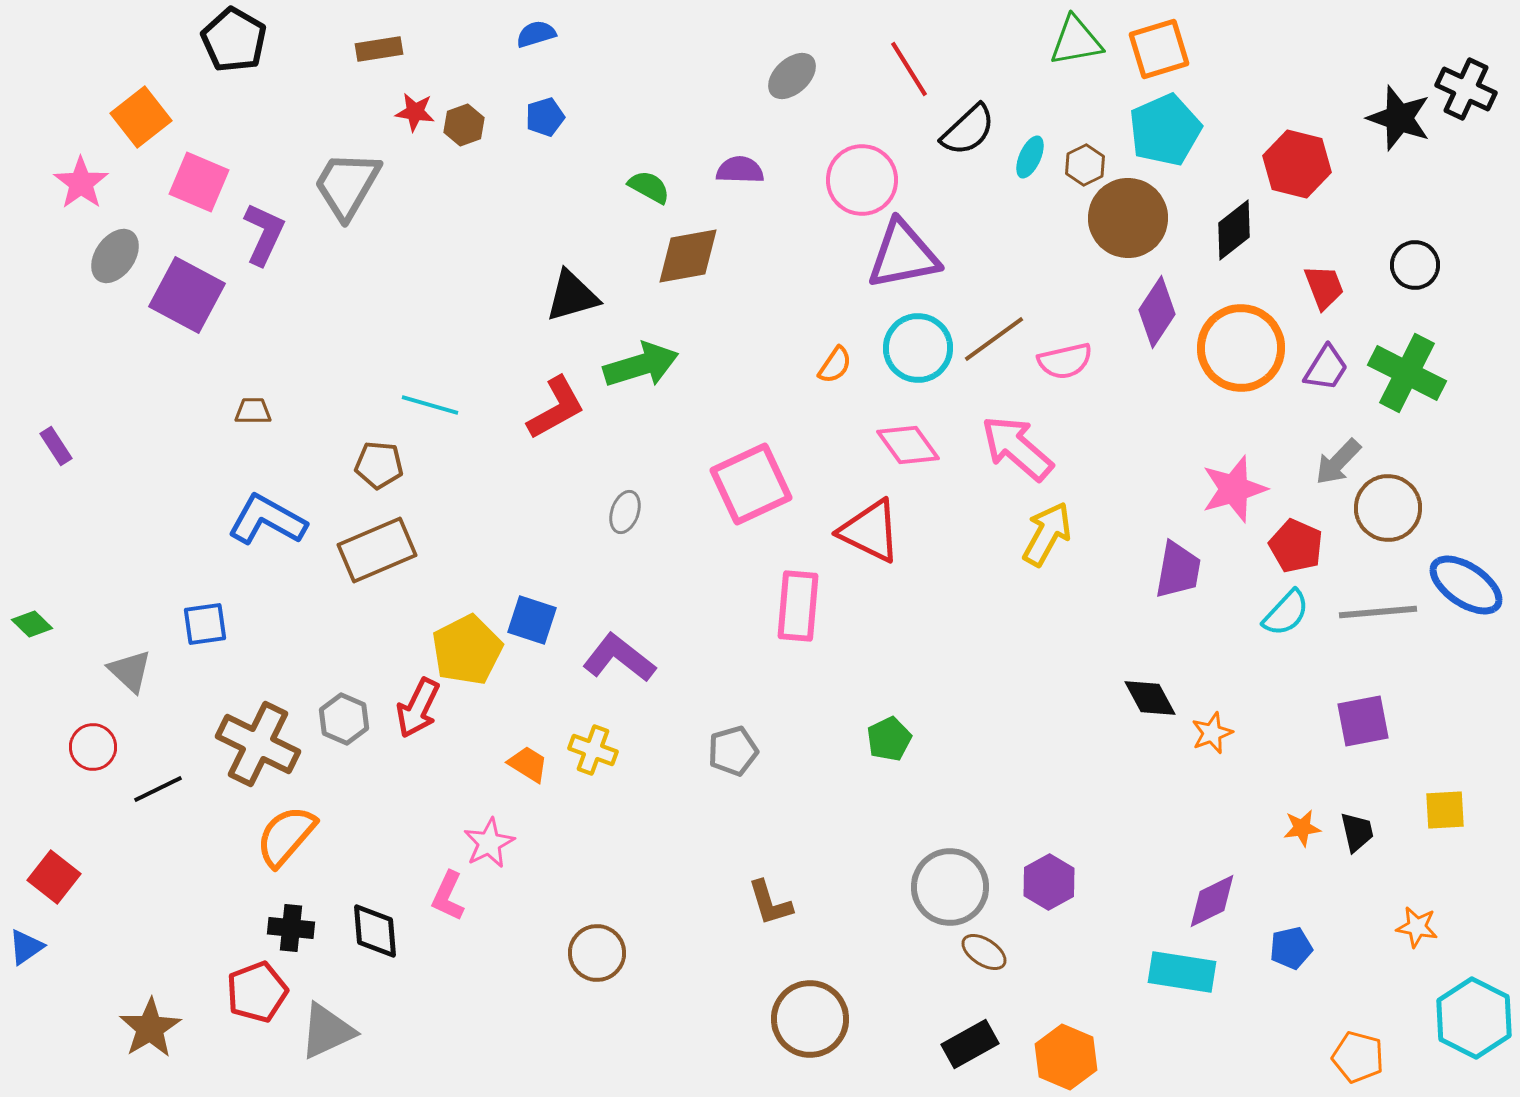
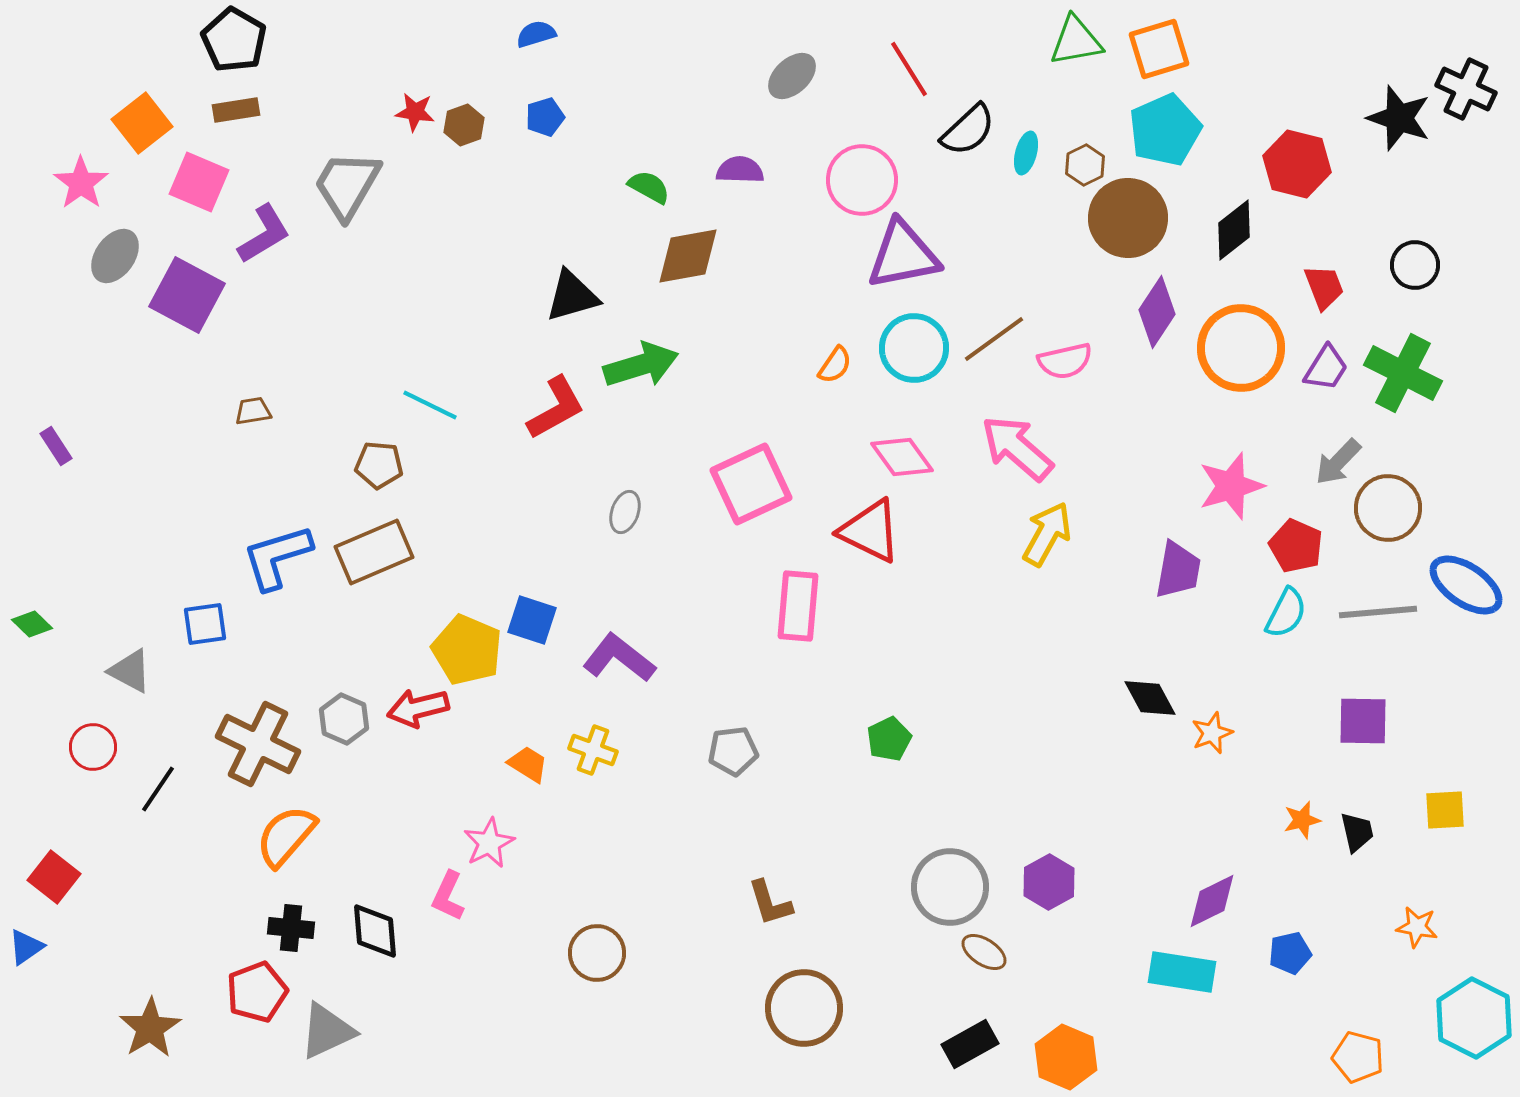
brown rectangle at (379, 49): moved 143 px left, 61 px down
orange square at (141, 117): moved 1 px right, 6 px down
cyan ellipse at (1030, 157): moved 4 px left, 4 px up; rotated 9 degrees counterclockwise
purple L-shape at (264, 234): rotated 34 degrees clockwise
cyan circle at (918, 348): moved 4 px left
green cross at (1407, 373): moved 4 px left
cyan line at (430, 405): rotated 10 degrees clockwise
brown trapezoid at (253, 411): rotated 9 degrees counterclockwise
pink diamond at (908, 445): moved 6 px left, 12 px down
pink star at (1234, 489): moved 3 px left, 3 px up
blue L-shape at (267, 520): moved 10 px right, 37 px down; rotated 46 degrees counterclockwise
brown rectangle at (377, 550): moved 3 px left, 2 px down
cyan semicircle at (1286, 613): rotated 16 degrees counterclockwise
yellow pentagon at (467, 650): rotated 22 degrees counterclockwise
gray triangle at (130, 671): rotated 15 degrees counterclockwise
red arrow at (418, 708): rotated 50 degrees clockwise
purple square at (1363, 721): rotated 12 degrees clockwise
gray pentagon at (733, 751): rotated 9 degrees clockwise
black line at (158, 789): rotated 30 degrees counterclockwise
orange star at (1302, 828): moved 8 px up; rotated 6 degrees counterclockwise
blue pentagon at (1291, 948): moved 1 px left, 5 px down
brown circle at (810, 1019): moved 6 px left, 11 px up
